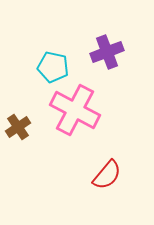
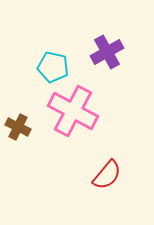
purple cross: rotated 8 degrees counterclockwise
pink cross: moved 2 px left, 1 px down
brown cross: rotated 30 degrees counterclockwise
